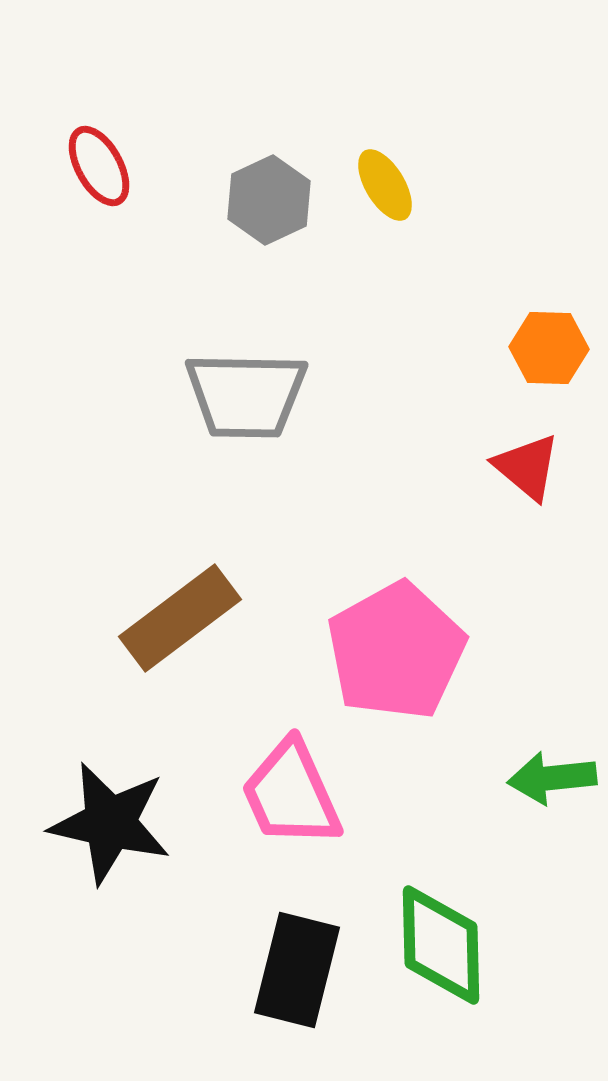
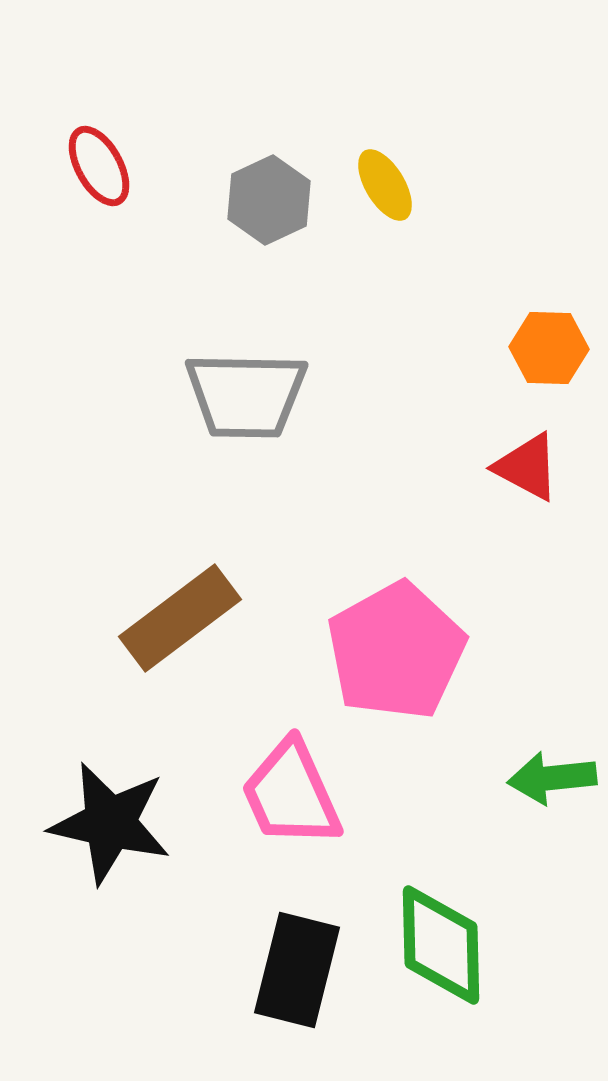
red triangle: rotated 12 degrees counterclockwise
